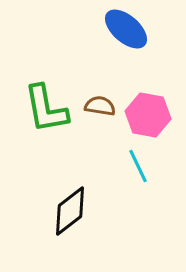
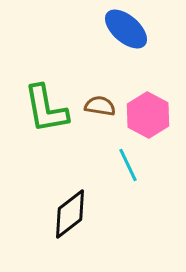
pink hexagon: rotated 18 degrees clockwise
cyan line: moved 10 px left, 1 px up
black diamond: moved 3 px down
